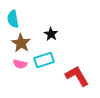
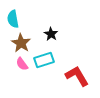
pink semicircle: moved 2 px right; rotated 40 degrees clockwise
